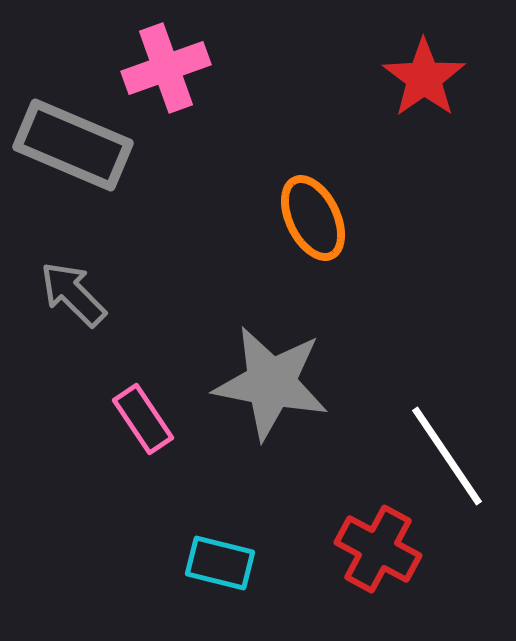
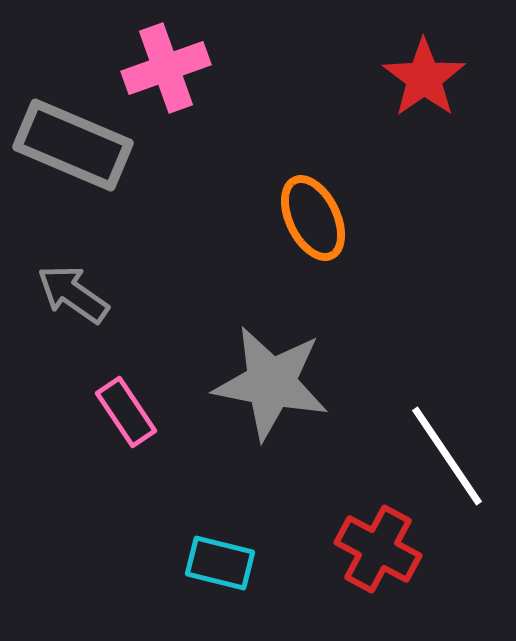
gray arrow: rotated 10 degrees counterclockwise
pink rectangle: moved 17 px left, 7 px up
